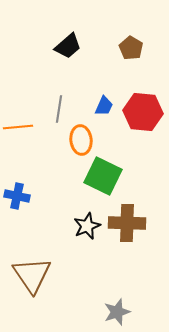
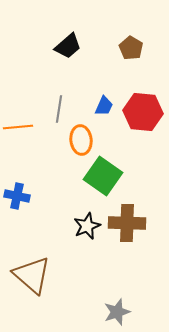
green square: rotated 9 degrees clockwise
brown triangle: rotated 15 degrees counterclockwise
